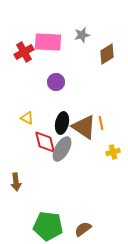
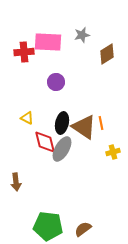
red cross: rotated 24 degrees clockwise
